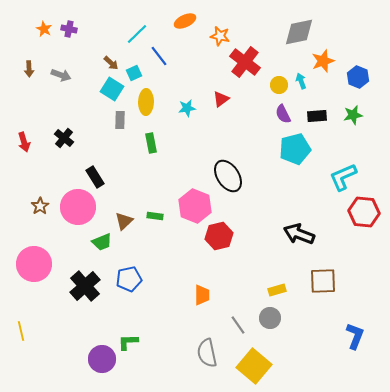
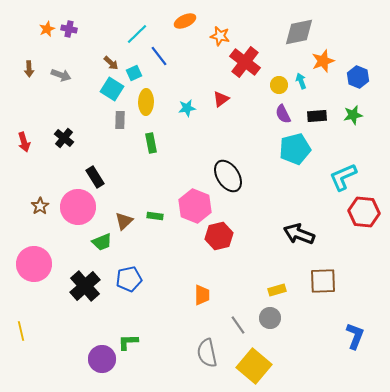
orange star at (44, 29): moved 3 px right; rotated 21 degrees clockwise
